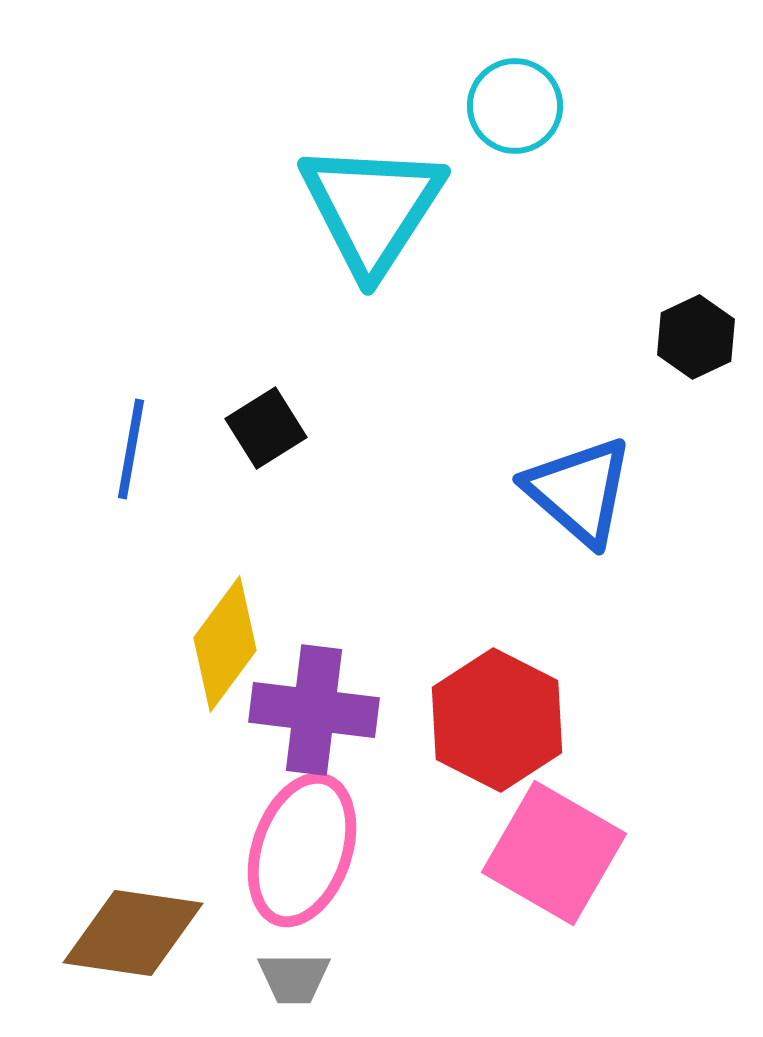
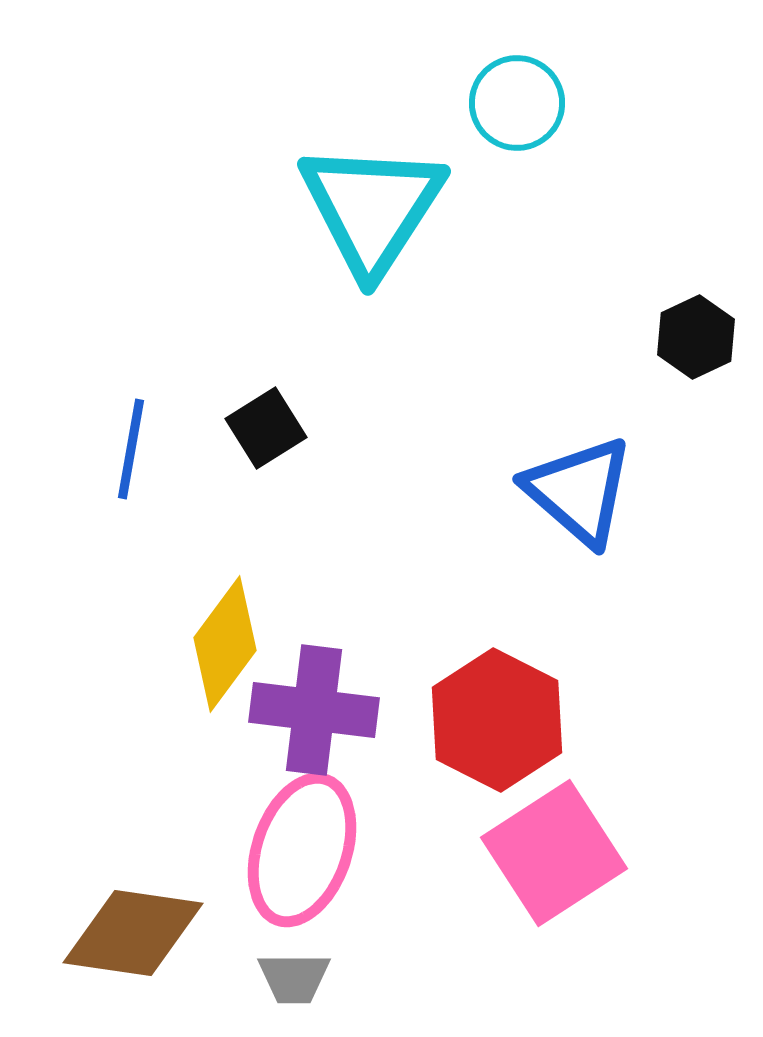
cyan circle: moved 2 px right, 3 px up
pink square: rotated 27 degrees clockwise
